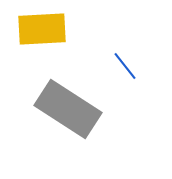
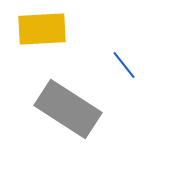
blue line: moved 1 px left, 1 px up
